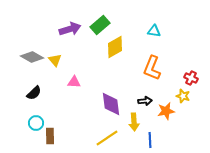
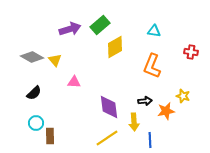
orange L-shape: moved 2 px up
red cross: moved 26 px up; rotated 16 degrees counterclockwise
purple diamond: moved 2 px left, 3 px down
